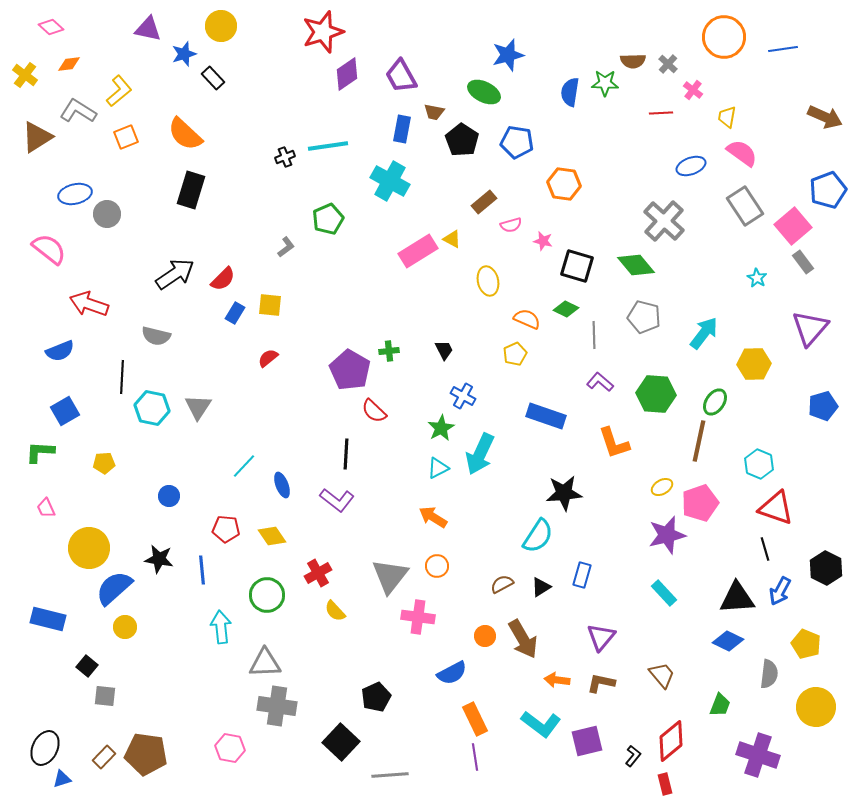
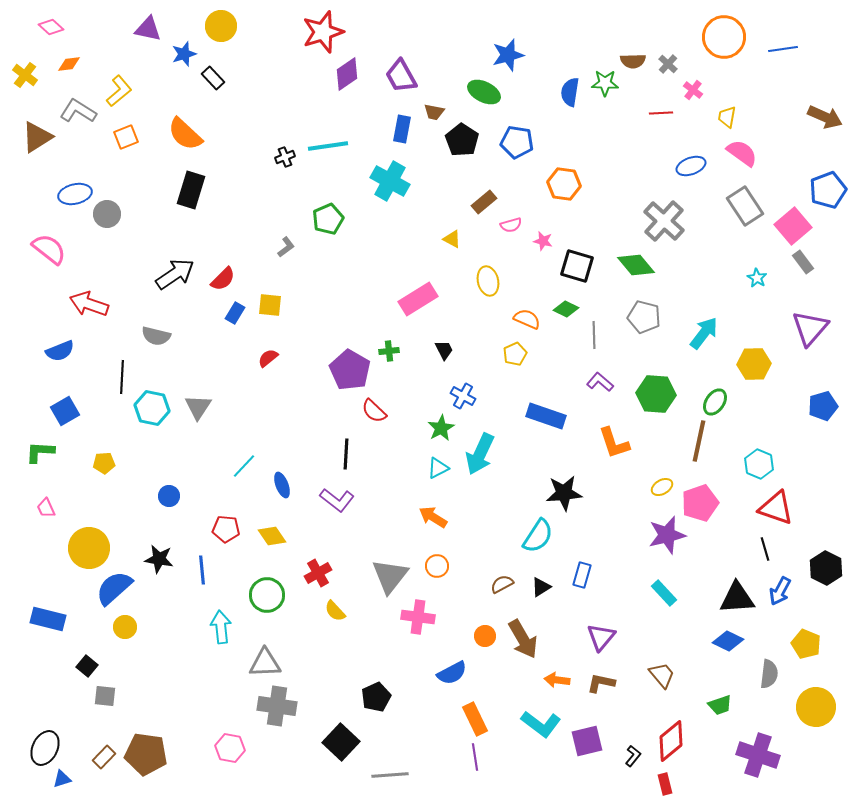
pink rectangle at (418, 251): moved 48 px down
green trapezoid at (720, 705): rotated 50 degrees clockwise
